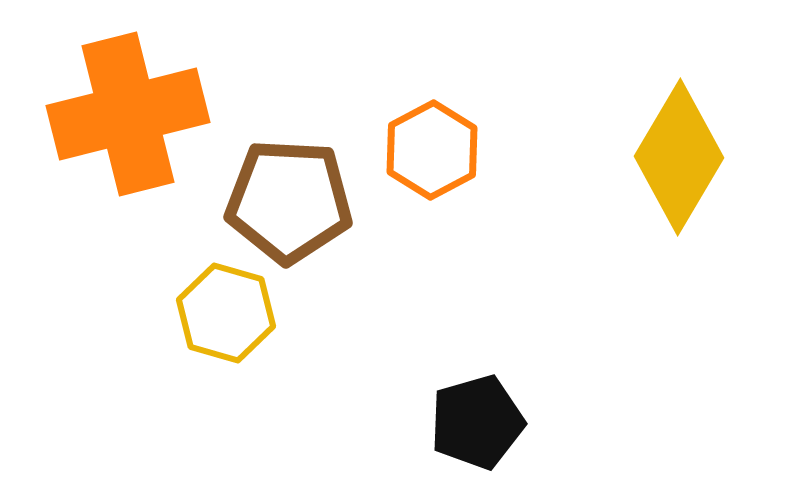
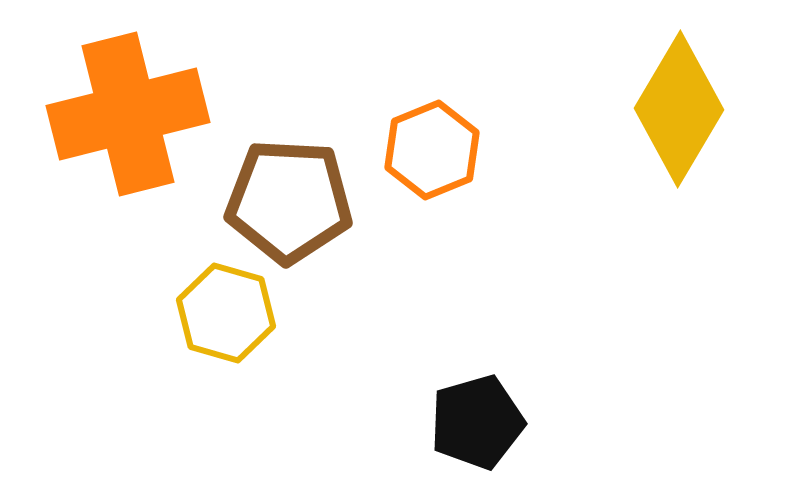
orange hexagon: rotated 6 degrees clockwise
yellow diamond: moved 48 px up
